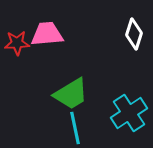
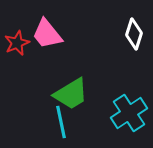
pink trapezoid: rotated 124 degrees counterclockwise
red star: rotated 20 degrees counterclockwise
cyan line: moved 14 px left, 6 px up
